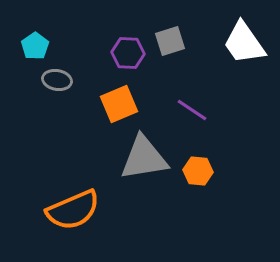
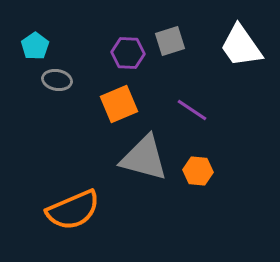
white trapezoid: moved 3 px left, 3 px down
gray triangle: rotated 24 degrees clockwise
